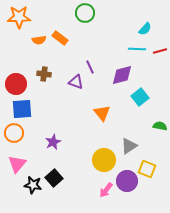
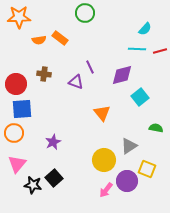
green semicircle: moved 4 px left, 2 px down
